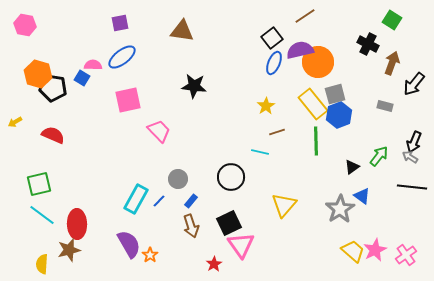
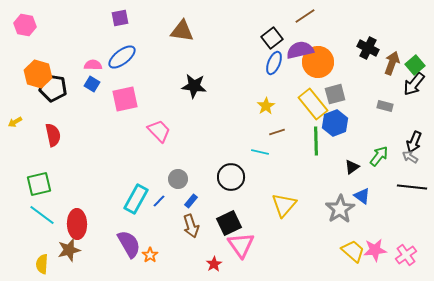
green square at (392, 20): moved 23 px right, 45 px down; rotated 18 degrees clockwise
purple square at (120, 23): moved 5 px up
black cross at (368, 44): moved 4 px down
blue square at (82, 78): moved 10 px right, 6 px down
pink square at (128, 100): moved 3 px left, 1 px up
blue hexagon at (339, 115): moved 4 px left, 8 px down
red semicircle at (53, 135): rotated 55 degrees clockwise
pink star at (375, 250): rotated 20 degrees clockwise
